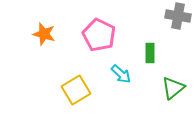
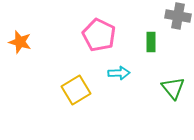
orange star: moved 24 px left, 8 px down
green rectangle: moved 1 px right, 11 px up
cyan arrow: moved 2 px left, 1 px up; rotated 45 degrees counterclockwise
green triangle: rotated 30 degrees counterclockwise
